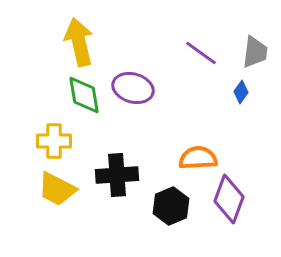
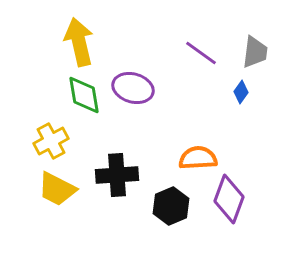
yellow cross: moved 3 px left; rotated 28 degrees counterclockwise
